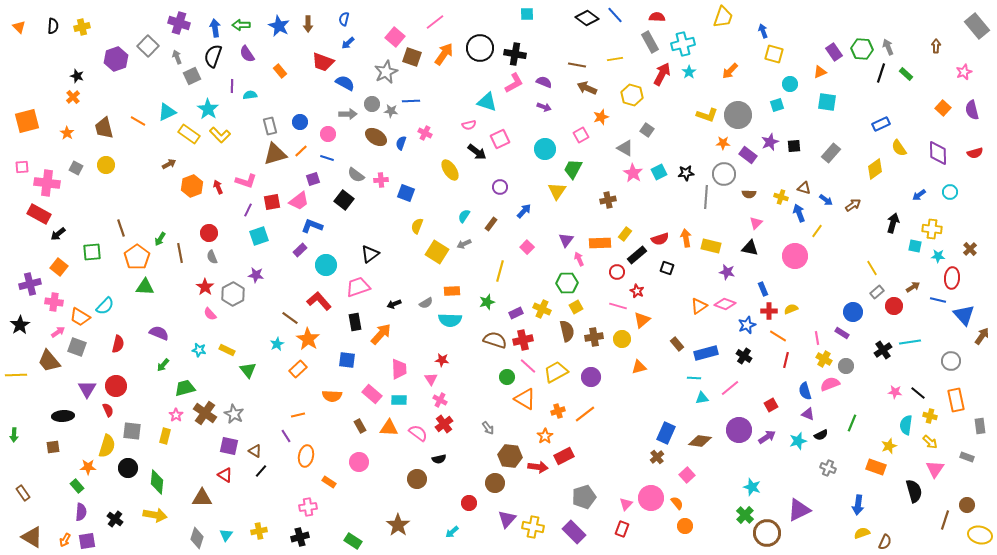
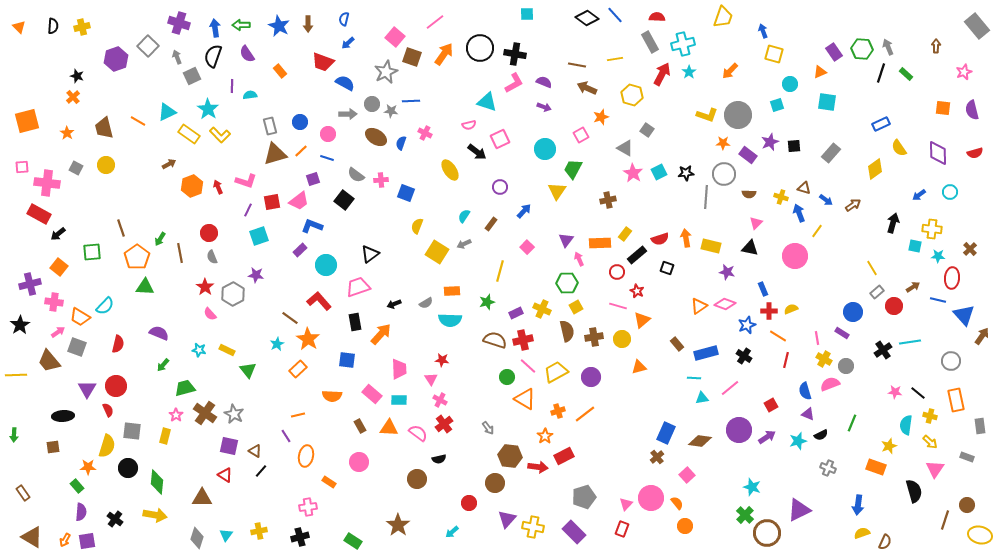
orange square at (943, 108): rotated 35 degrees counterclockwise
